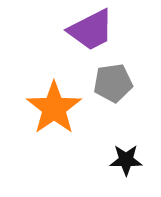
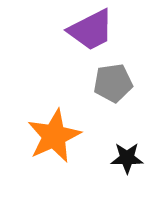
orange star: moved 28 px down; rotated 10 degrees clockwise
black star: moved 1 px right, 2 px up
